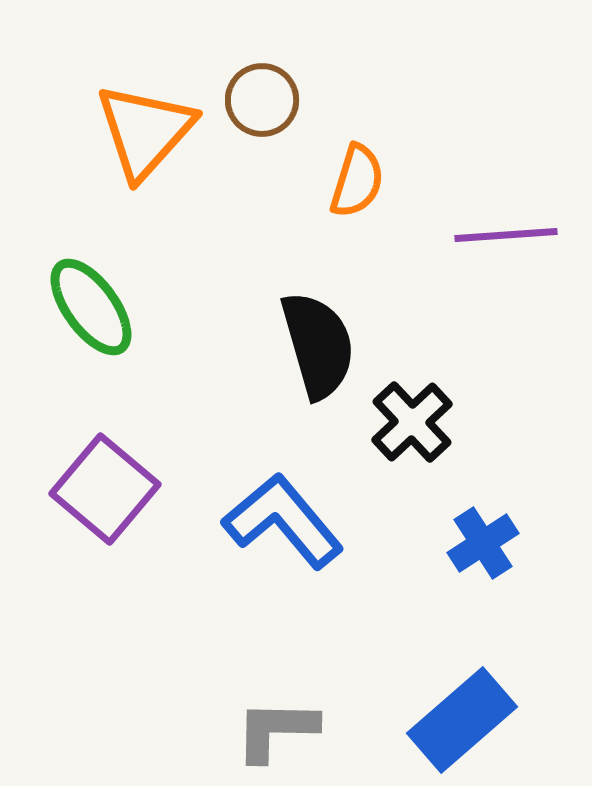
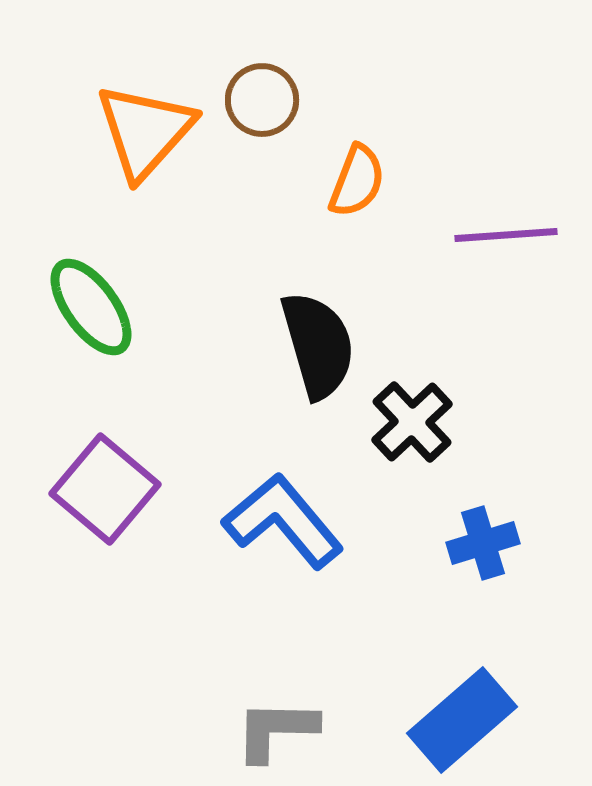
orange semicircle: rotated 4 degrees clockwise
blue cross: rotated 16 degrees clockwise
